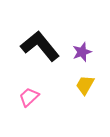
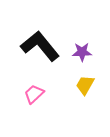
purple star: rotated 18 degrees clockwise
pink trapezoid: moved 5 px right, 3 px up
